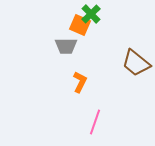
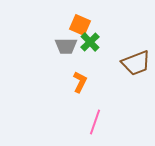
green cross: moved 1 px left, 28 px down
brown trapezoid: rotated 60 degrees counterclockwise
